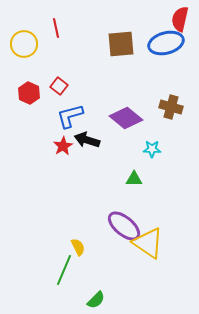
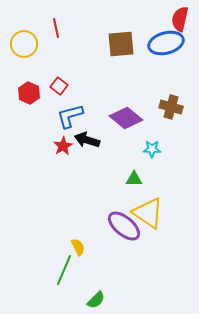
yellow triangle: moved 30 px up
